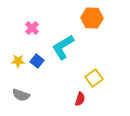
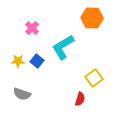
gray semicircle: moved 1 px right, 1 px up
